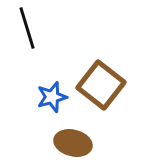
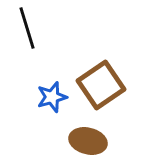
brown square: rotated 18 degrees clockwise
brown ellipse: moved 15 px right, 2 px up
